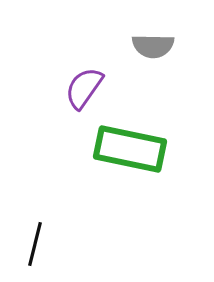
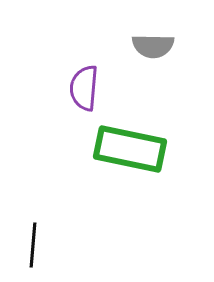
purple semicircle: rotated 30 degrees counterclockwise
black line: moved 2 px left, 1 px down; rotated 9 degrees counterclockwise
